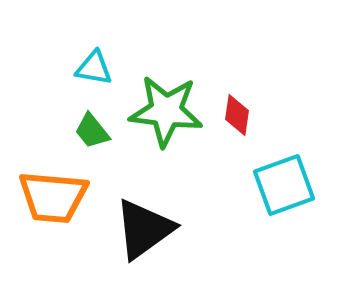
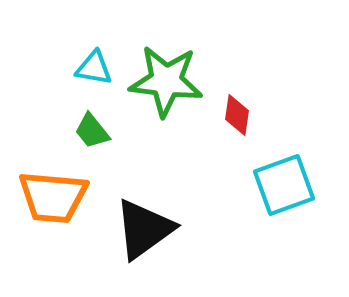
green star: moved 30 px up
